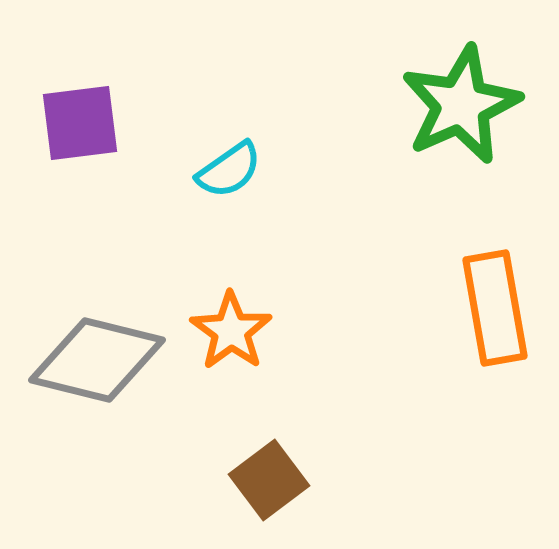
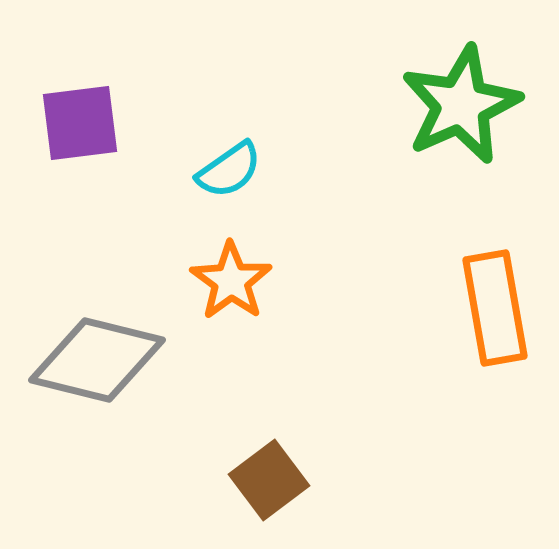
orange star: moved 50 px up
